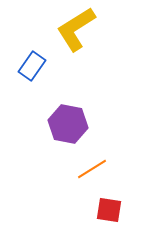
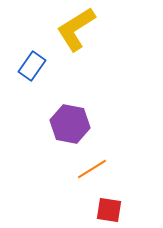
purple hexagon: moved 2 px right
